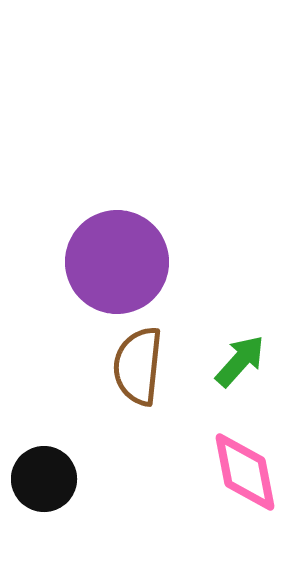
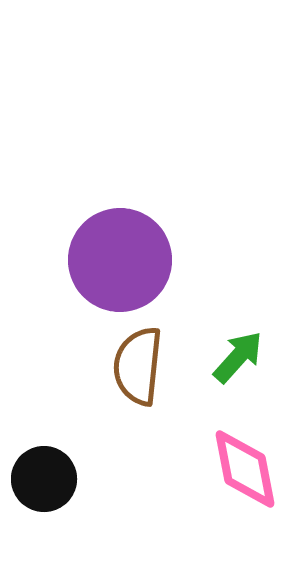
purple circle: moved 3 px right, 2 px up
green arrow: moved 2 px left, 4 px up
pink diamond: moved 3 px up
